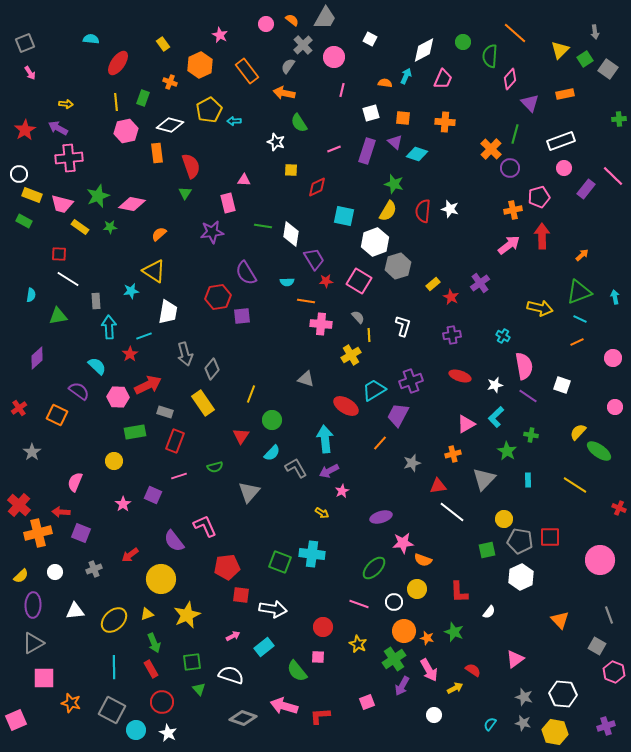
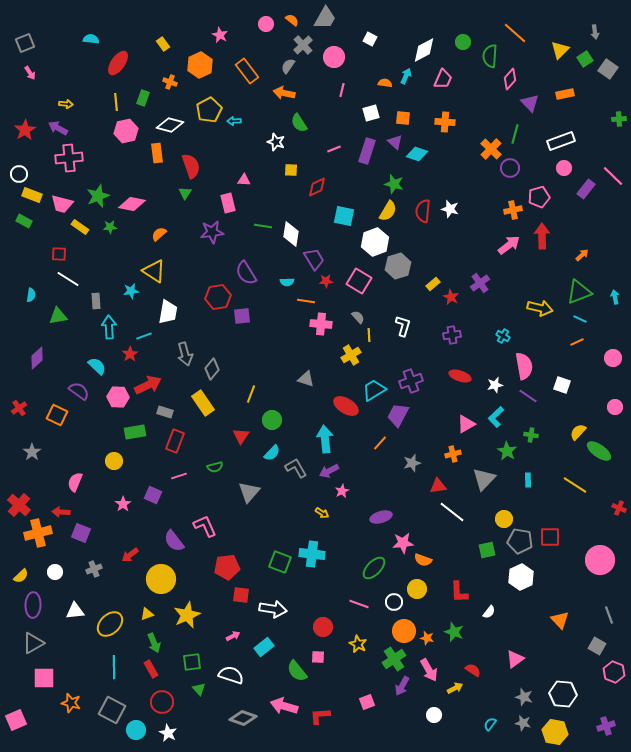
yellow ellipse at (114, 620): moved 4 px left, 4 px down
